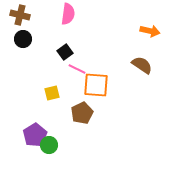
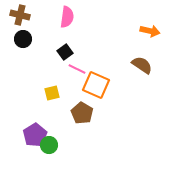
pink semicircle: moved 1 px left, 3 px down
orange square: rotated 20 degrees clockwise
brown pentagon: rotated 15 degrees counterclockwise
